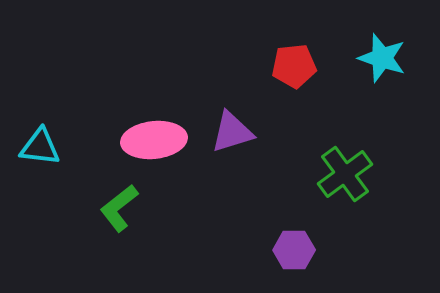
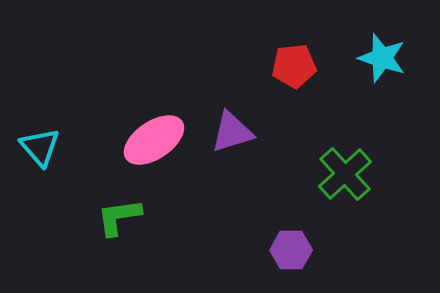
pink ellipse: rotated 28 degrees counterclockwise
cyan triangle: rotated 42 degrees clockwise
green cross: rotated 6 degrees counterclockwise
green L-shape: moved 9 px down; rotated 30 degrees clockwise
purple hexagon: moved 3 px left
